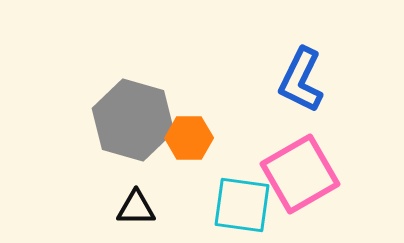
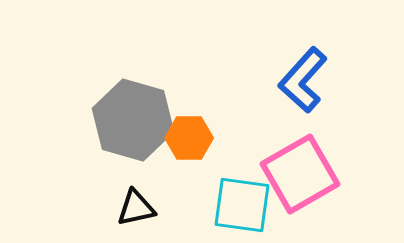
blue L-shape: moved 2 px right; rotated 16 degrees clockwise
black triangle: rotated 12 degrees counterclockwise
